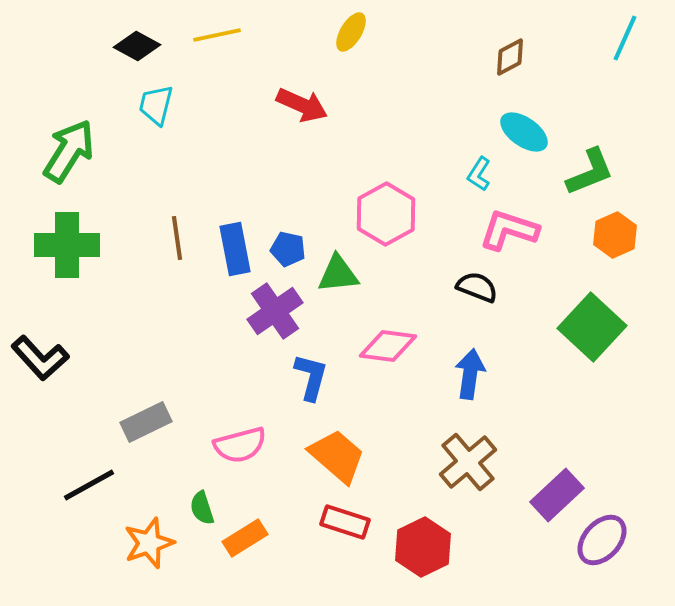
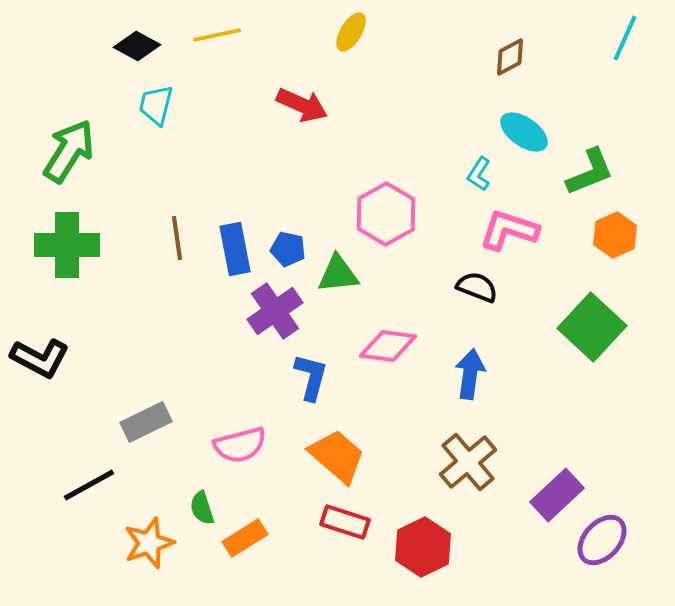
black L-shape: rotated 20 degrees counterclockwise
